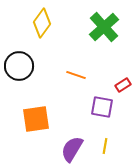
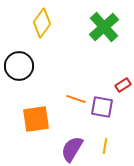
orange line: moved 24 px down
